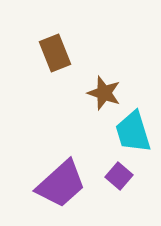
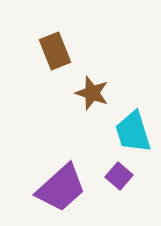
brown rectangle: moved 2 px up
brown star: moved 12 px left
purple trapezoid: moved 4 px down
